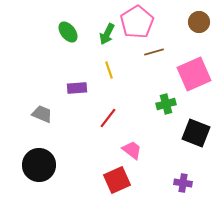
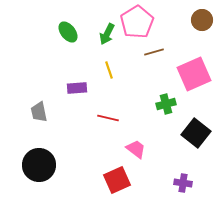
brown circle: moved 3 px right, 2 px up
gray trapezoid: moved 3 px left, 2 px up; rotated 125 degrees counterclockwise
red line: rotated 65 degrees clockwise
black square: rotated 16 degrees clockwise
pink trapezoid: moved 4 px right, 1 px up
